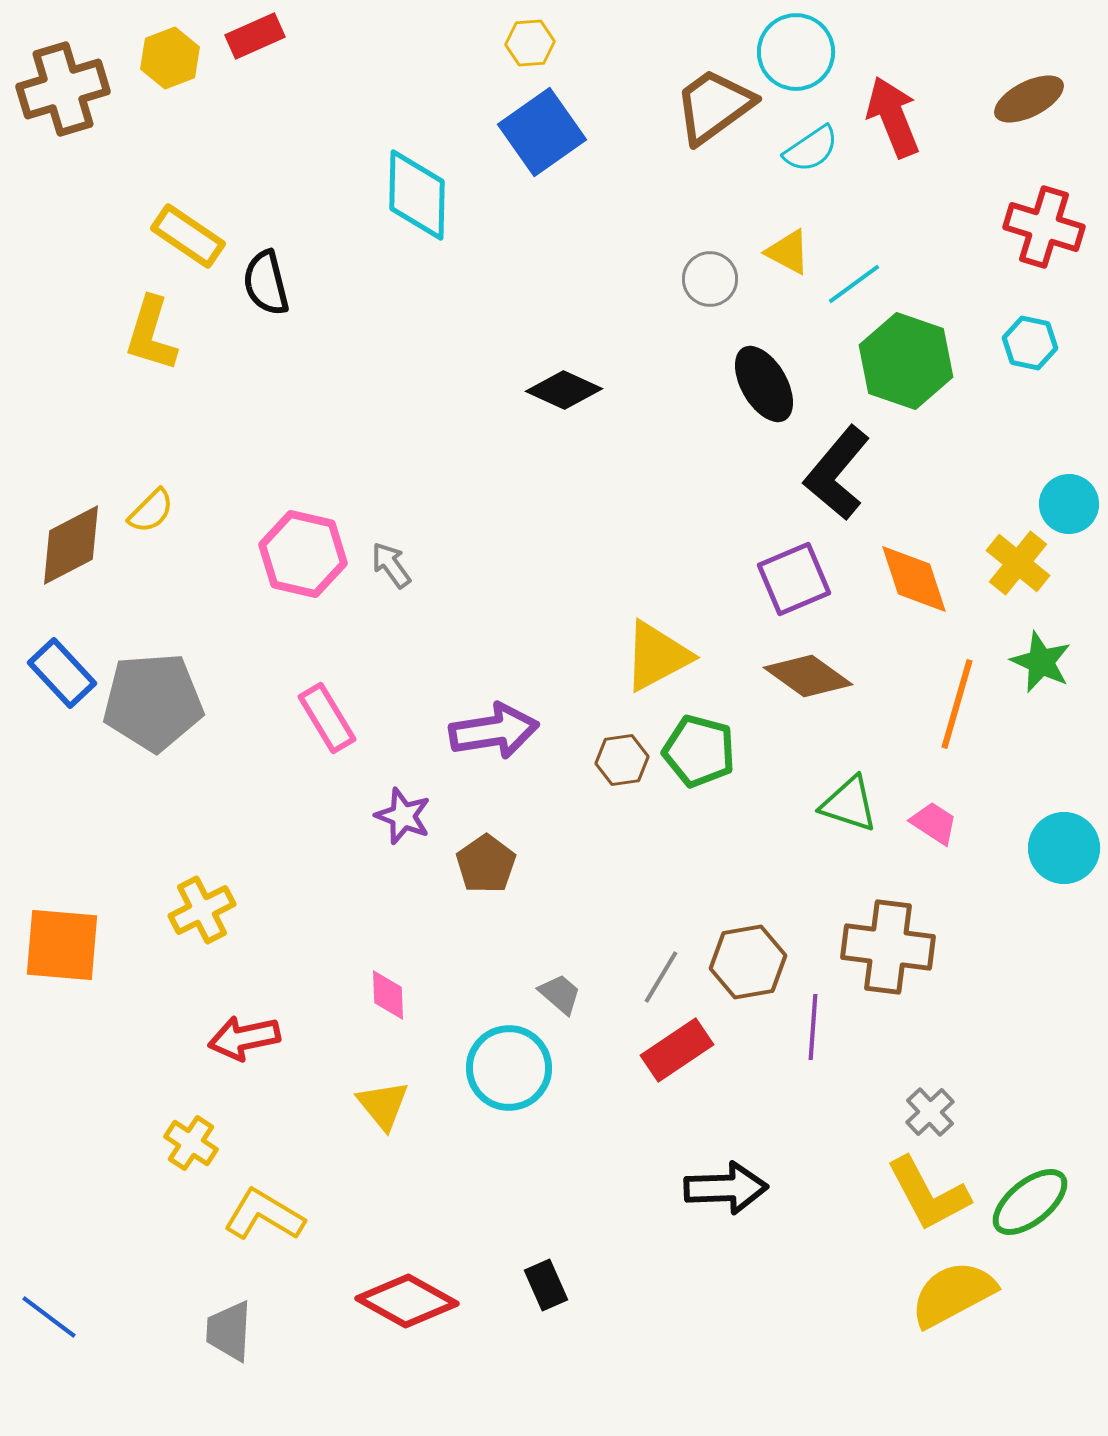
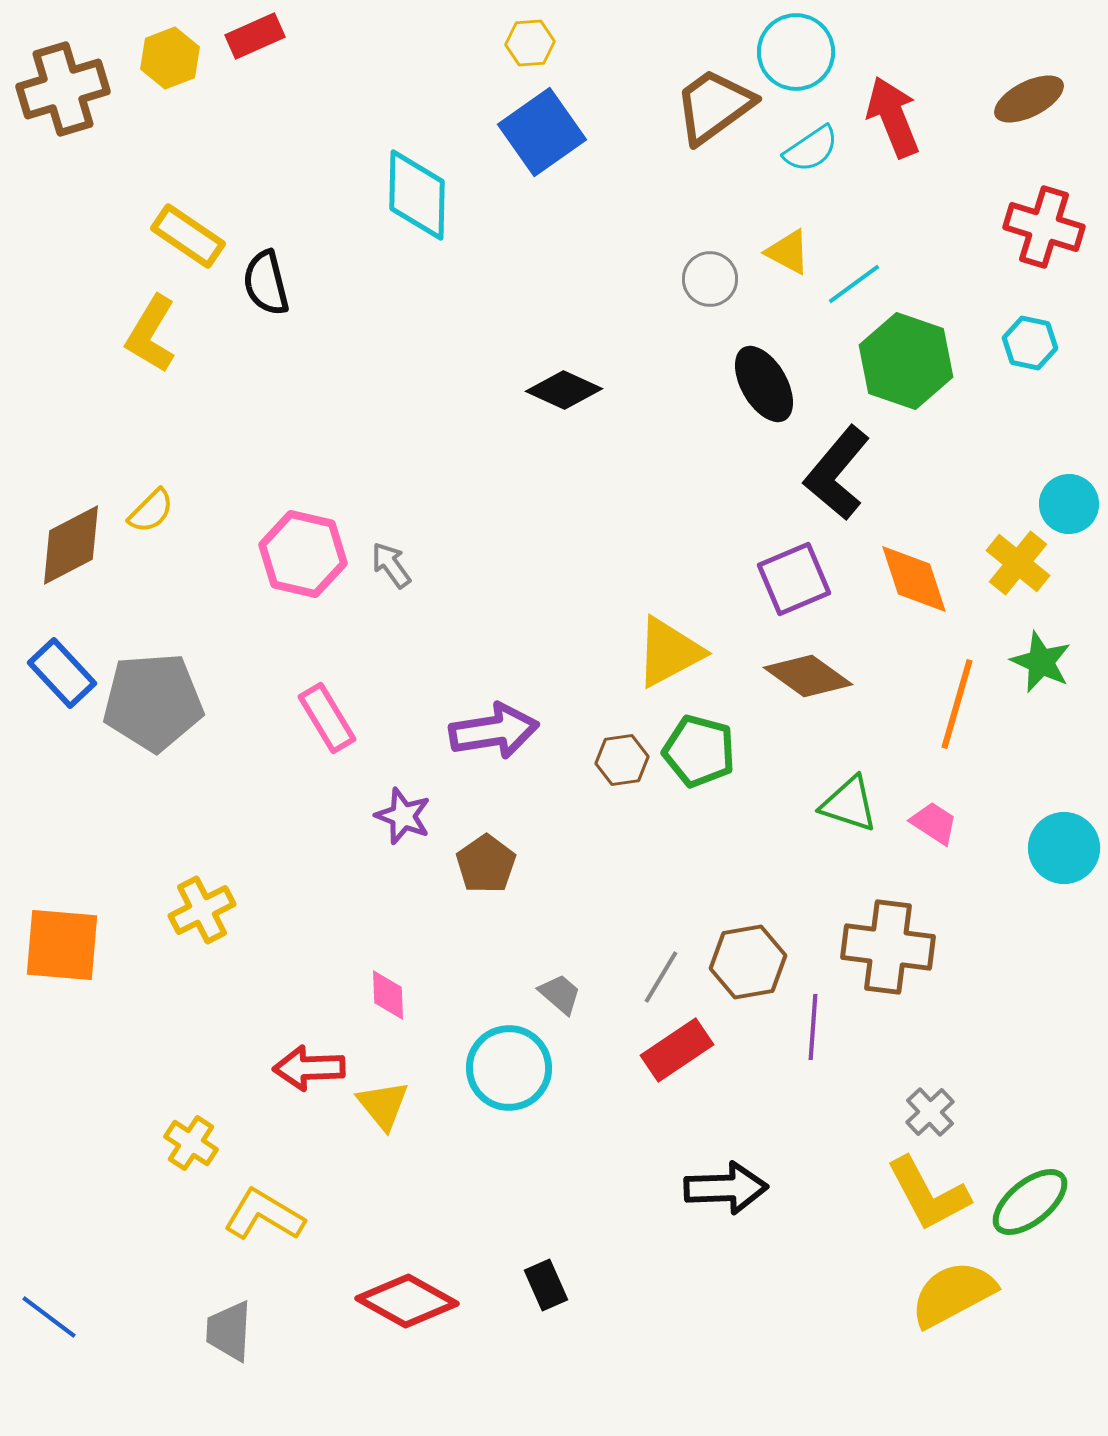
yellow L-shape at (151, 334): rotated 14 degrees clockwise
yellow triangle at (657, 656): moved 12 px right, 4 px up
red arrow at (244, 1038): moved 65 px right, 30 px down; rotated 10 degrees clockwise
